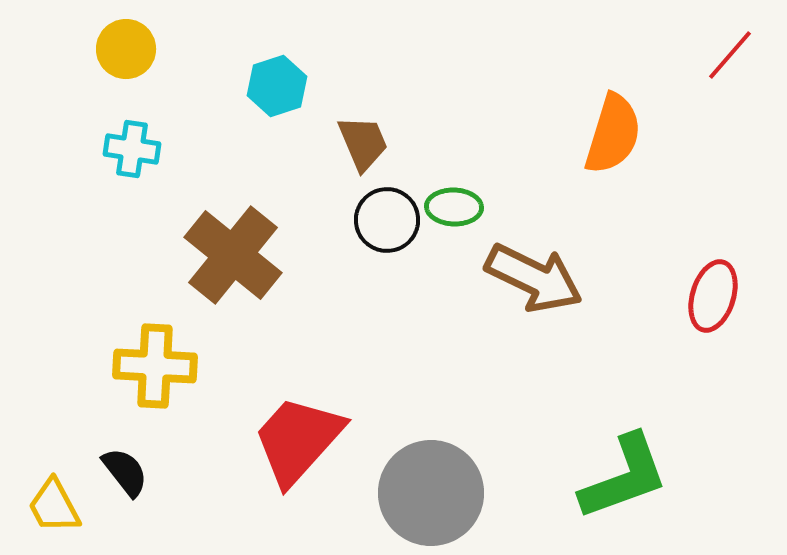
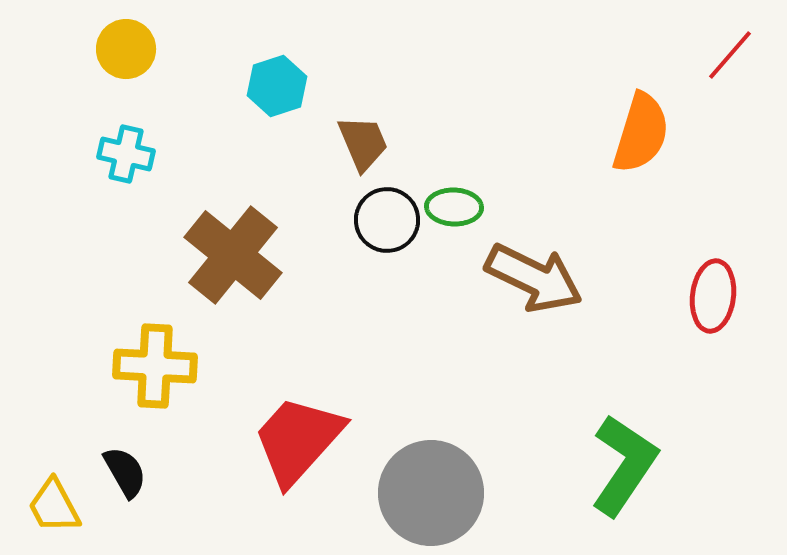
orange semicircle: moved 28 px right, 1 px up
cyan cross: moved 6 px left, 5 px down; rotated 4 degrees clockwise
red ellipse: rotated 10 degrees counterclockwise
black semicircle: rotated 8 degrees clockwise
green L-shape: moved 12 px up; rotated 36 degrees counterclockwise
